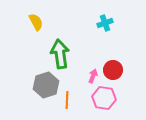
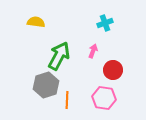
yellow semicircle: rotated 54 degrees counterclockwise
green arrow: moved 1 px left, 2 px down; rotated 36 degrees clockwise
pink arrow: moved 25 px up
